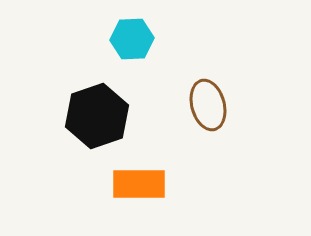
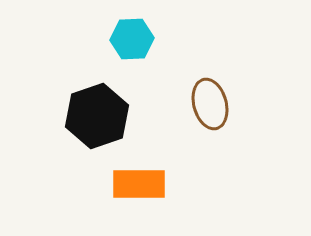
brown ellipse: moved 2 px right, 1 px up
